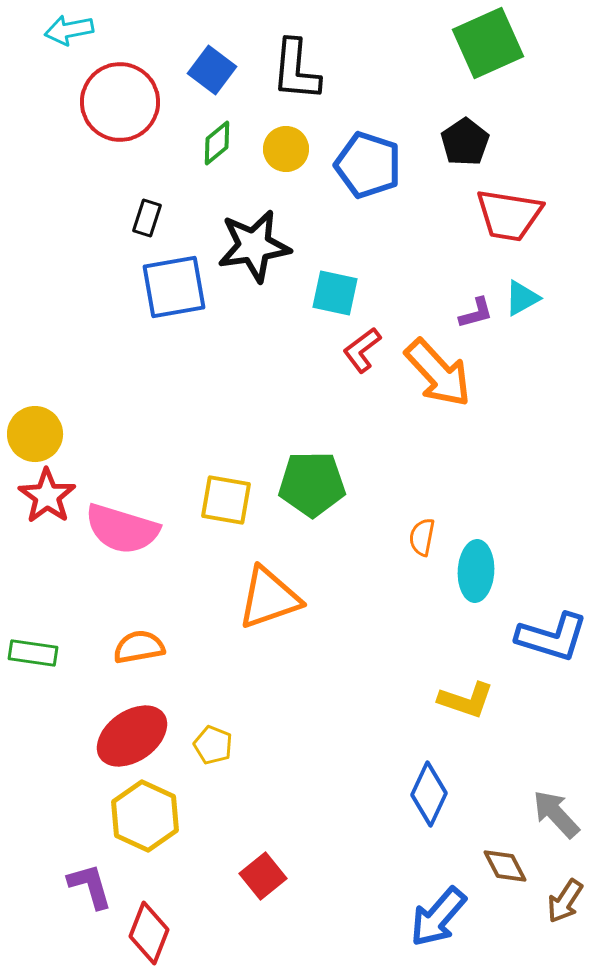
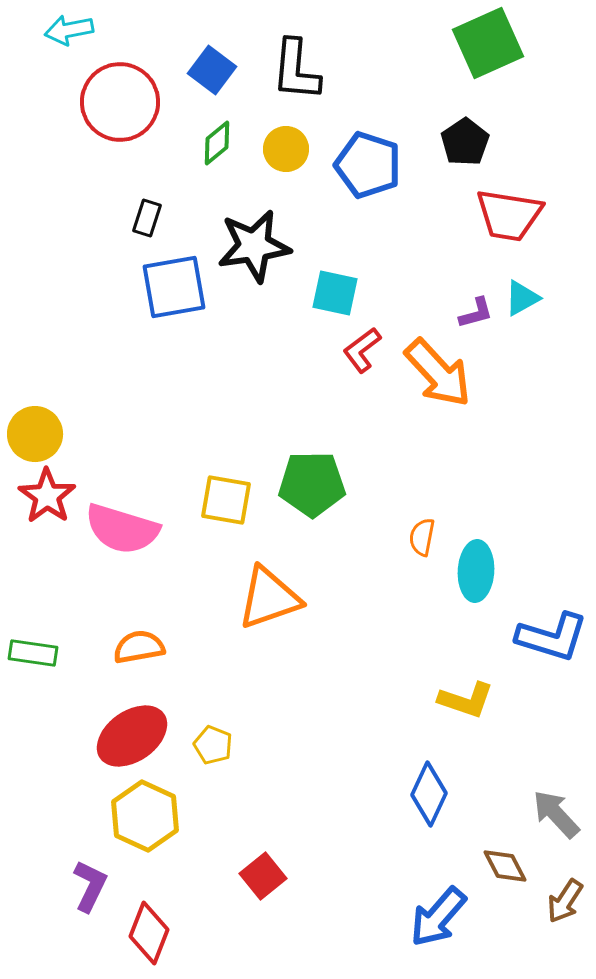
purple L-shape at (90, 886): rotated 42 degrees clockwise
